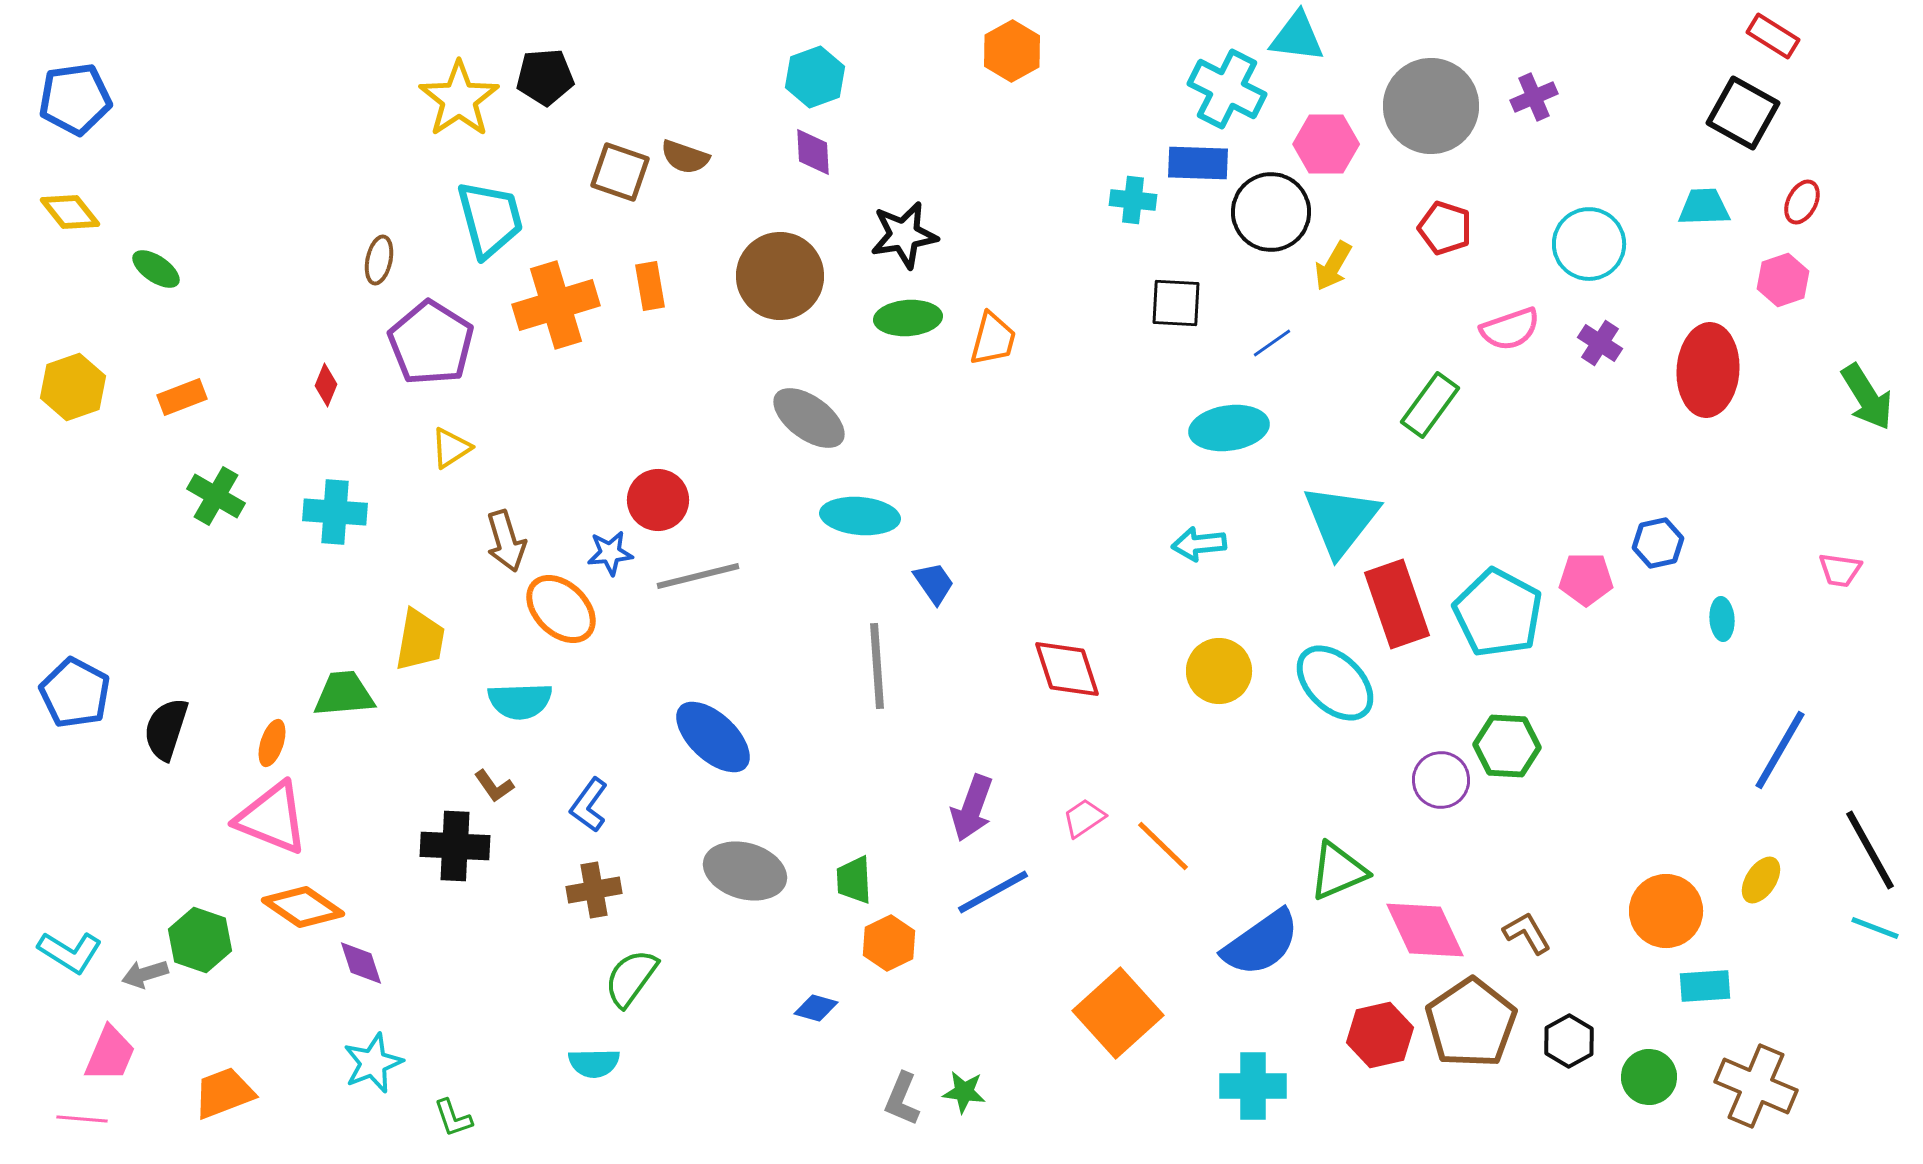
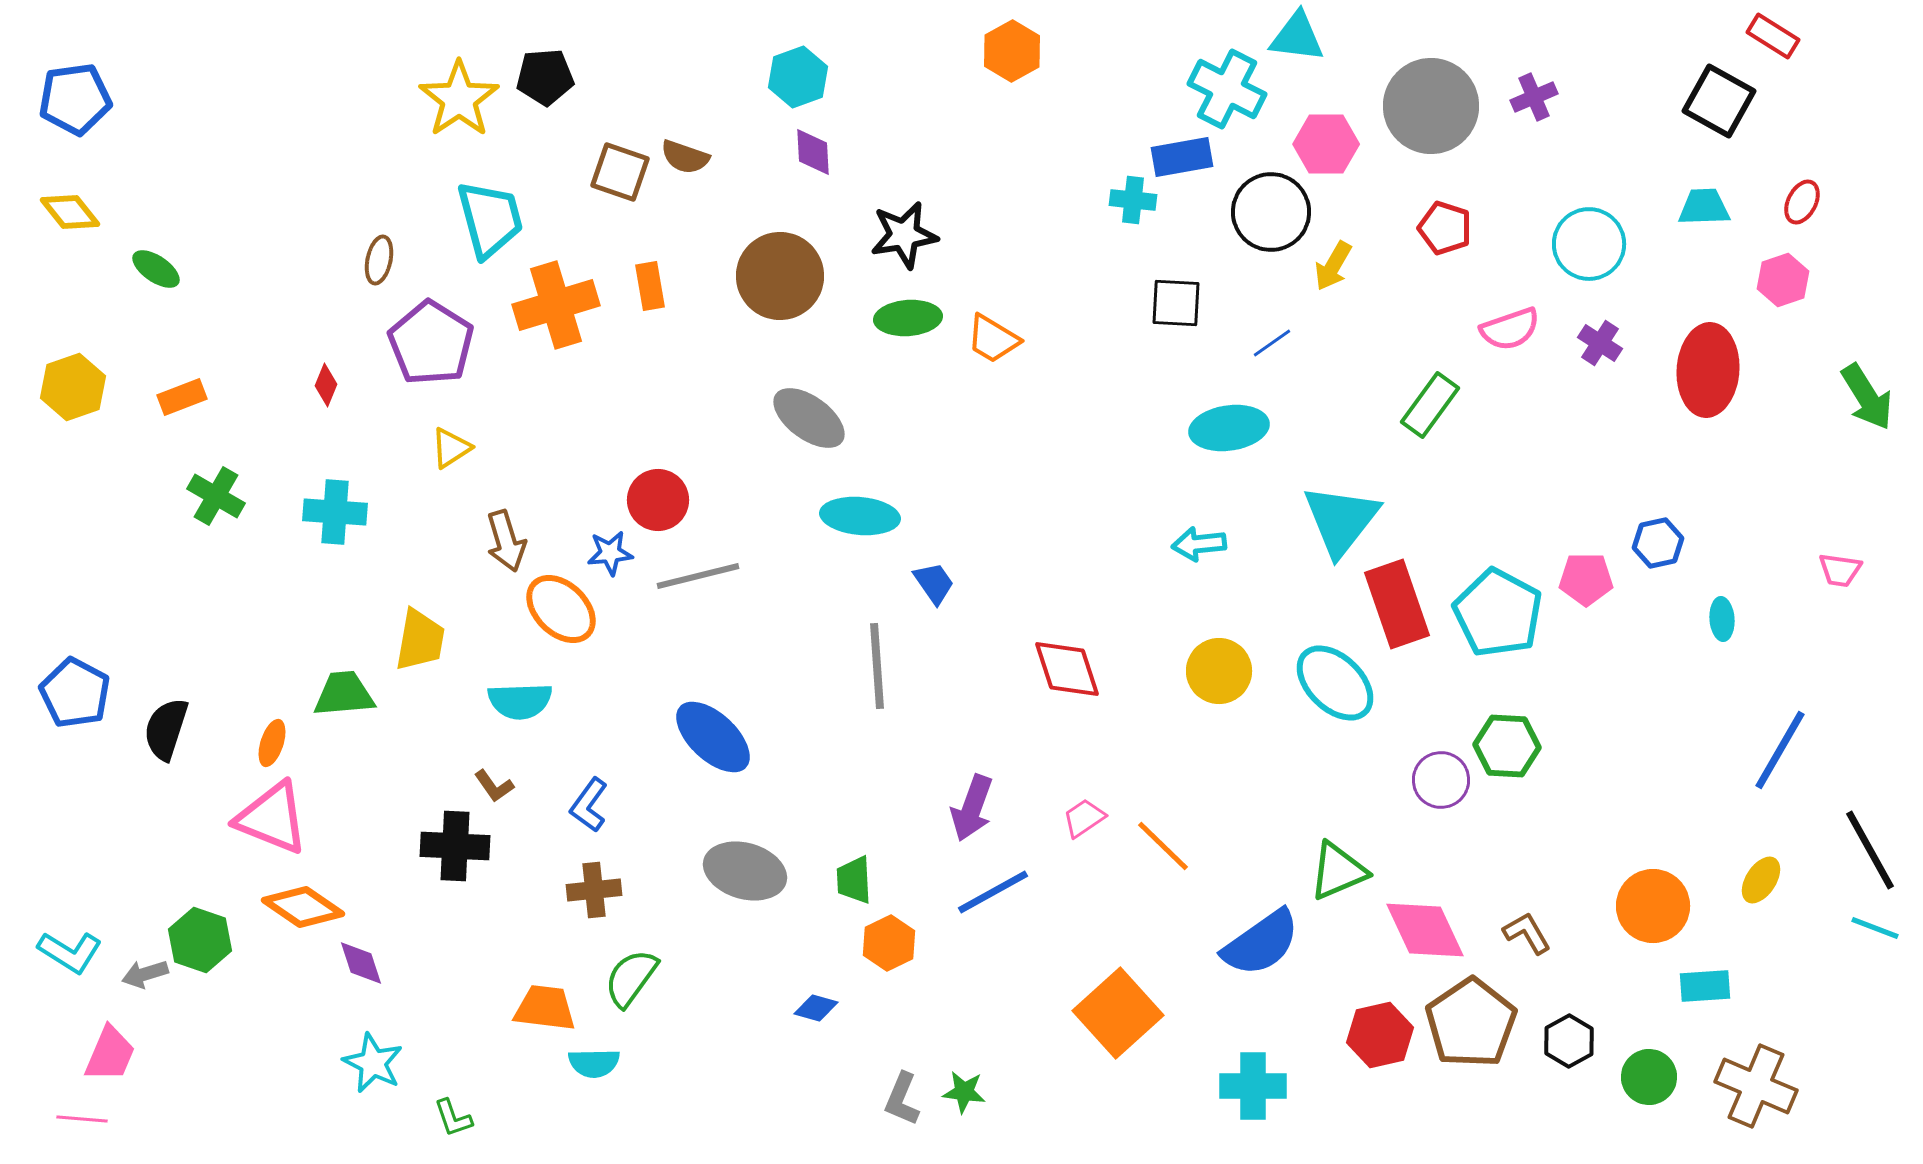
cyan hexagon at (815, 77): moved 17 px left
black square at (1743, 113): moved 24 px left, 12 px up
blue rectangle at (1198, 163): moved 16 px left, 6 px up; rotated 12 degrees counterclockwise
orange trapezoid at (993, 339): rotated 106 degrees clockwise
brown cross at (594, 890): rotated 4 degrees clockwise
orange circle at (1666, 911): moved 13 px left, 5 px up
cyan star at (373, 1063): rotated 24 degrees counterclockwise
orange trapezoid at (224, 1093): moved 321 px right, 85 px up; rotated 28 degrees clockwise
